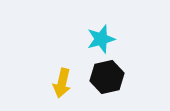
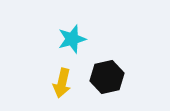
cyan star: moved 29 px left
